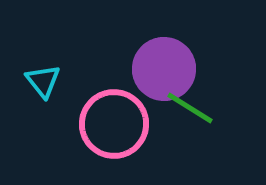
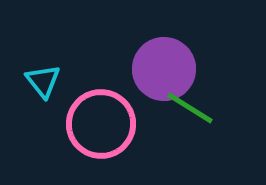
pink circle: moved 13 px left
